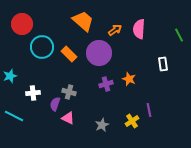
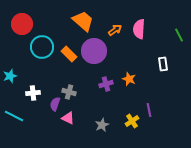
purple circle: moved 5 px left, 2 px up
